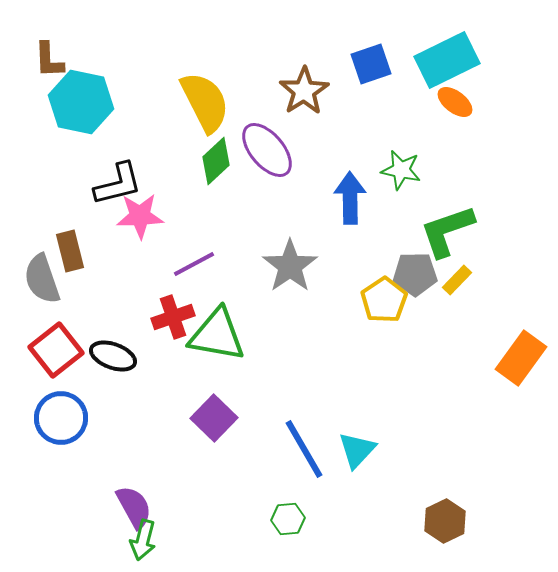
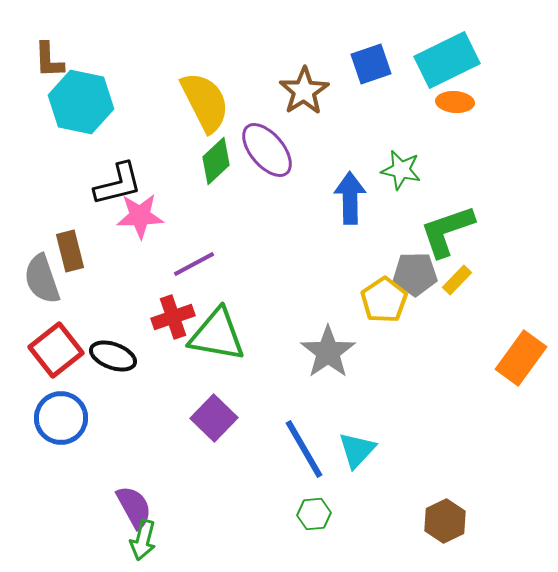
orange ellipse: rotated 33 degrees counterclockwise
gray star: moved 38 px right, 86 px down
green hexagon: moved 26 px right, 5 px up
